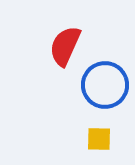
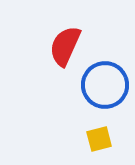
yellow square: rotated 16 degrees counterclockwise
